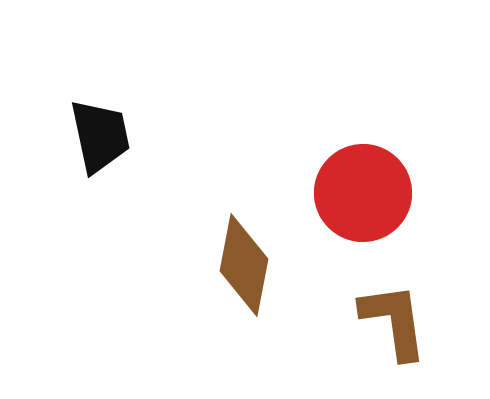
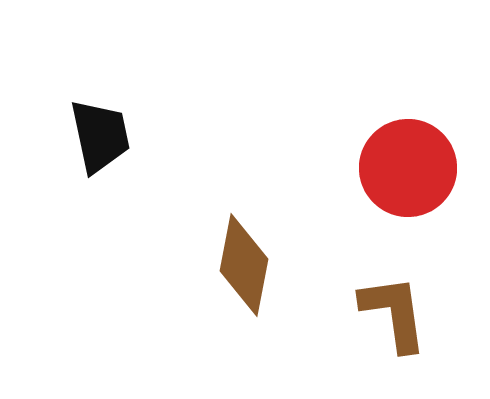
red circle: moved 45 px right, 25 px up
brown L-shape: moved 8 px up
